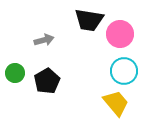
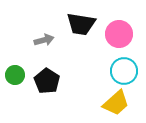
black trapezoid: moved 8 px left, 4 px down
pink circle: moved 1 px left
green circle: moved 2 px down
black pentagon: rotated 10 degrees counterclockwise
yellow trapezoid: rotated 88 degrees clockwise
